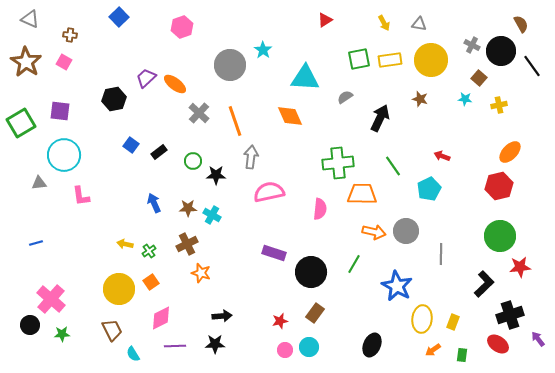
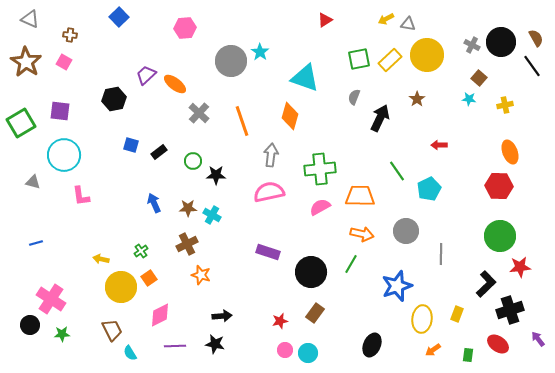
yellow arrow at (384, 23): moved 2 px right, 4 px up; rotated 91 degrees clockwise
gray triangle at (419, 24): moved 11 px left
brown semicircle at (521, 24): moved 15 px right, 14 px down
pink hexagon at (182, 27): moved 3 px right, 1 px down; rotated 15 degrees clockwise
cyan star at (263, 50): moved 3 px left, 2 px down
black circle at (501, 51): moved 9 px up
yellow rectangle at (390, 60): rotated 35 degrees counterclockwise
yellow circle at (431, 60): moved 4 px left, 5 px up
gray circle at (230, 65): moved 1 px right, 4 px up
purple trapezoid at (146, 78): moved 3 px up
cyan triangle at (305, 78): rotated 16 degrees clockwise
gray semicircle at (345, 97): moved 9 px right; rotated 35 degrees counterclockwise
brown star at (420, 99): moved 3 px left; rotated 21 degrees clockwise
cyan star at (465, 99): moved 4 px right
yellow cross at (499, 105): moved 6 px right
orange diamond at (290, 116): rotated 40 degrees clockwise
orange line at (235, 121): moved 7 px right
blue square at (131, 145): rotated 21 degrees counterclockwise
orange ellipse at (510, 152): rotated 65 degrees counterclockwise
red arrow at (442, 156): moved 3 px left, 11 px up; rotated 21 degrees counterclockwise
gray arrow at (251, 157): moved 20 px right, 2 px up
green cross at (338, 163): moved 18 px left, 6 px down
green line at (393, 166): moved 4 px right, 5 px down
gray triangle at (39, 183): moved 6 px left, 1 px up; rotated 21 degrees clockwise
red hexagon at (499, 186): rotated 16 degrees clockwise
orange trapezoid at (362, 194): moved 2 px left, 2 px down
pink semicircle at (320, 209): moved 2 px up; rotated 125 degrees counterclockwise
orange arrow at (374, 232): moved 12 px left, 2 px down
yellow arrow at (125, 244): moved 24 px left, 15 px down
green cross at (149, 251): moved 8 px left
purple rectangle at (274, 253): moved 6 px left, 1 px up
green line at (354, 264): moved 3 px left
orange star at (201, 273): moved 2 px down
orange square at (151, 282): moved 2 px left, 4 px up
black L-shape at (484, 284): moved 2 px right
blue star at (397, 286): rotated 24 degrees clockwise
yellow circle at (119, 289): moved 2 px right, 2 px up
pink cross at (51, 299): rotated 8 degrees counterclockwise
black cross at (510, 315): moved 5 px up
pink diamond at (161, 318): moved 1 px left, 3 px up
yellow rectangle at (453, 322): moved 4 px right, 8 px up
black star at (215, 344): rotated 12 degrees clockwise
cyan circle at (309, 347): moved 1 px left, 6 px down
cyan semicircle at (133, 354): moved 3 px left, 1 px up
green rectangle at (462, 355): moved 6 px right
